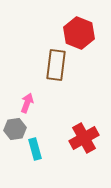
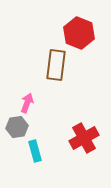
gray hexagon: moved 2 px right, 2 px up
cyan rectangle: moved 2 px down
